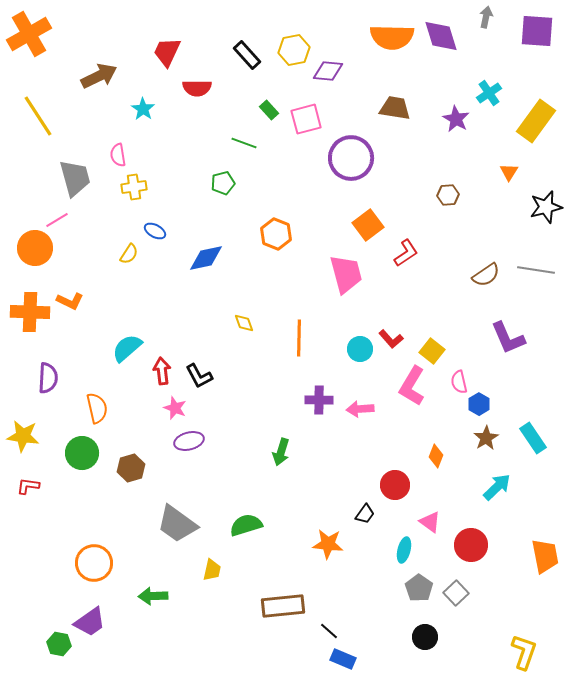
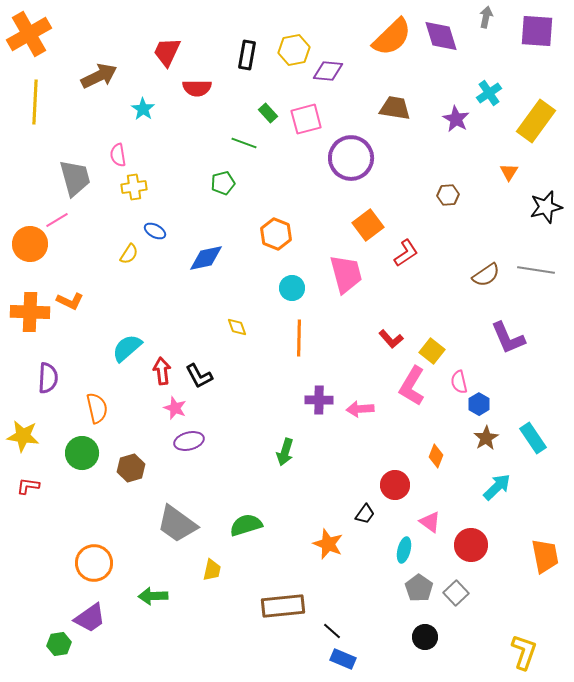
orange semicircle at (392, 37): rotated 45 degrees counterclockwise
black rectangle at (247, 55): rotated 52 degrees clockwise
green rectangle at (269, 110): moved 1 px left, 3 px down
yellow line at (38, 116): moved 3 px left, 14 px up; rotated 36 degrees clockwise
orange circle at (35, 248): moved 5 px left, 4 px up
yellow diamond at (244, 323): moved 7 px left, 4 px down
cyan circle at (360, 349): moved 68 px left, 61 px up
green arrow at (281, 452): moved 4 px right
orange star at (328, 544): rotated 16 degrees clockwise
purple trapezoid at (90, 622): moved 4 px up
black line at (329, 631): moved 3 px right
green hexagon at (59, 644): rotated 20 degrees counterclockwise
